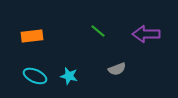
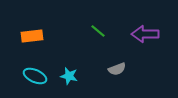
purple arrow: moved 1 px left
